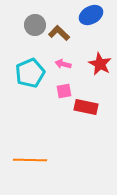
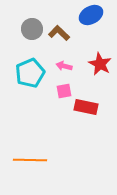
gray circle: moved 3 px left, 4 px down
pink arrow: moved 1 px right, 2 px down
